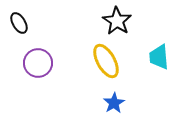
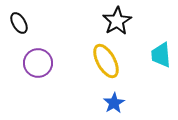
black star: rotated 8 degrees clockwise
cyan trapezoid: moved 2 px right, 2 px up
